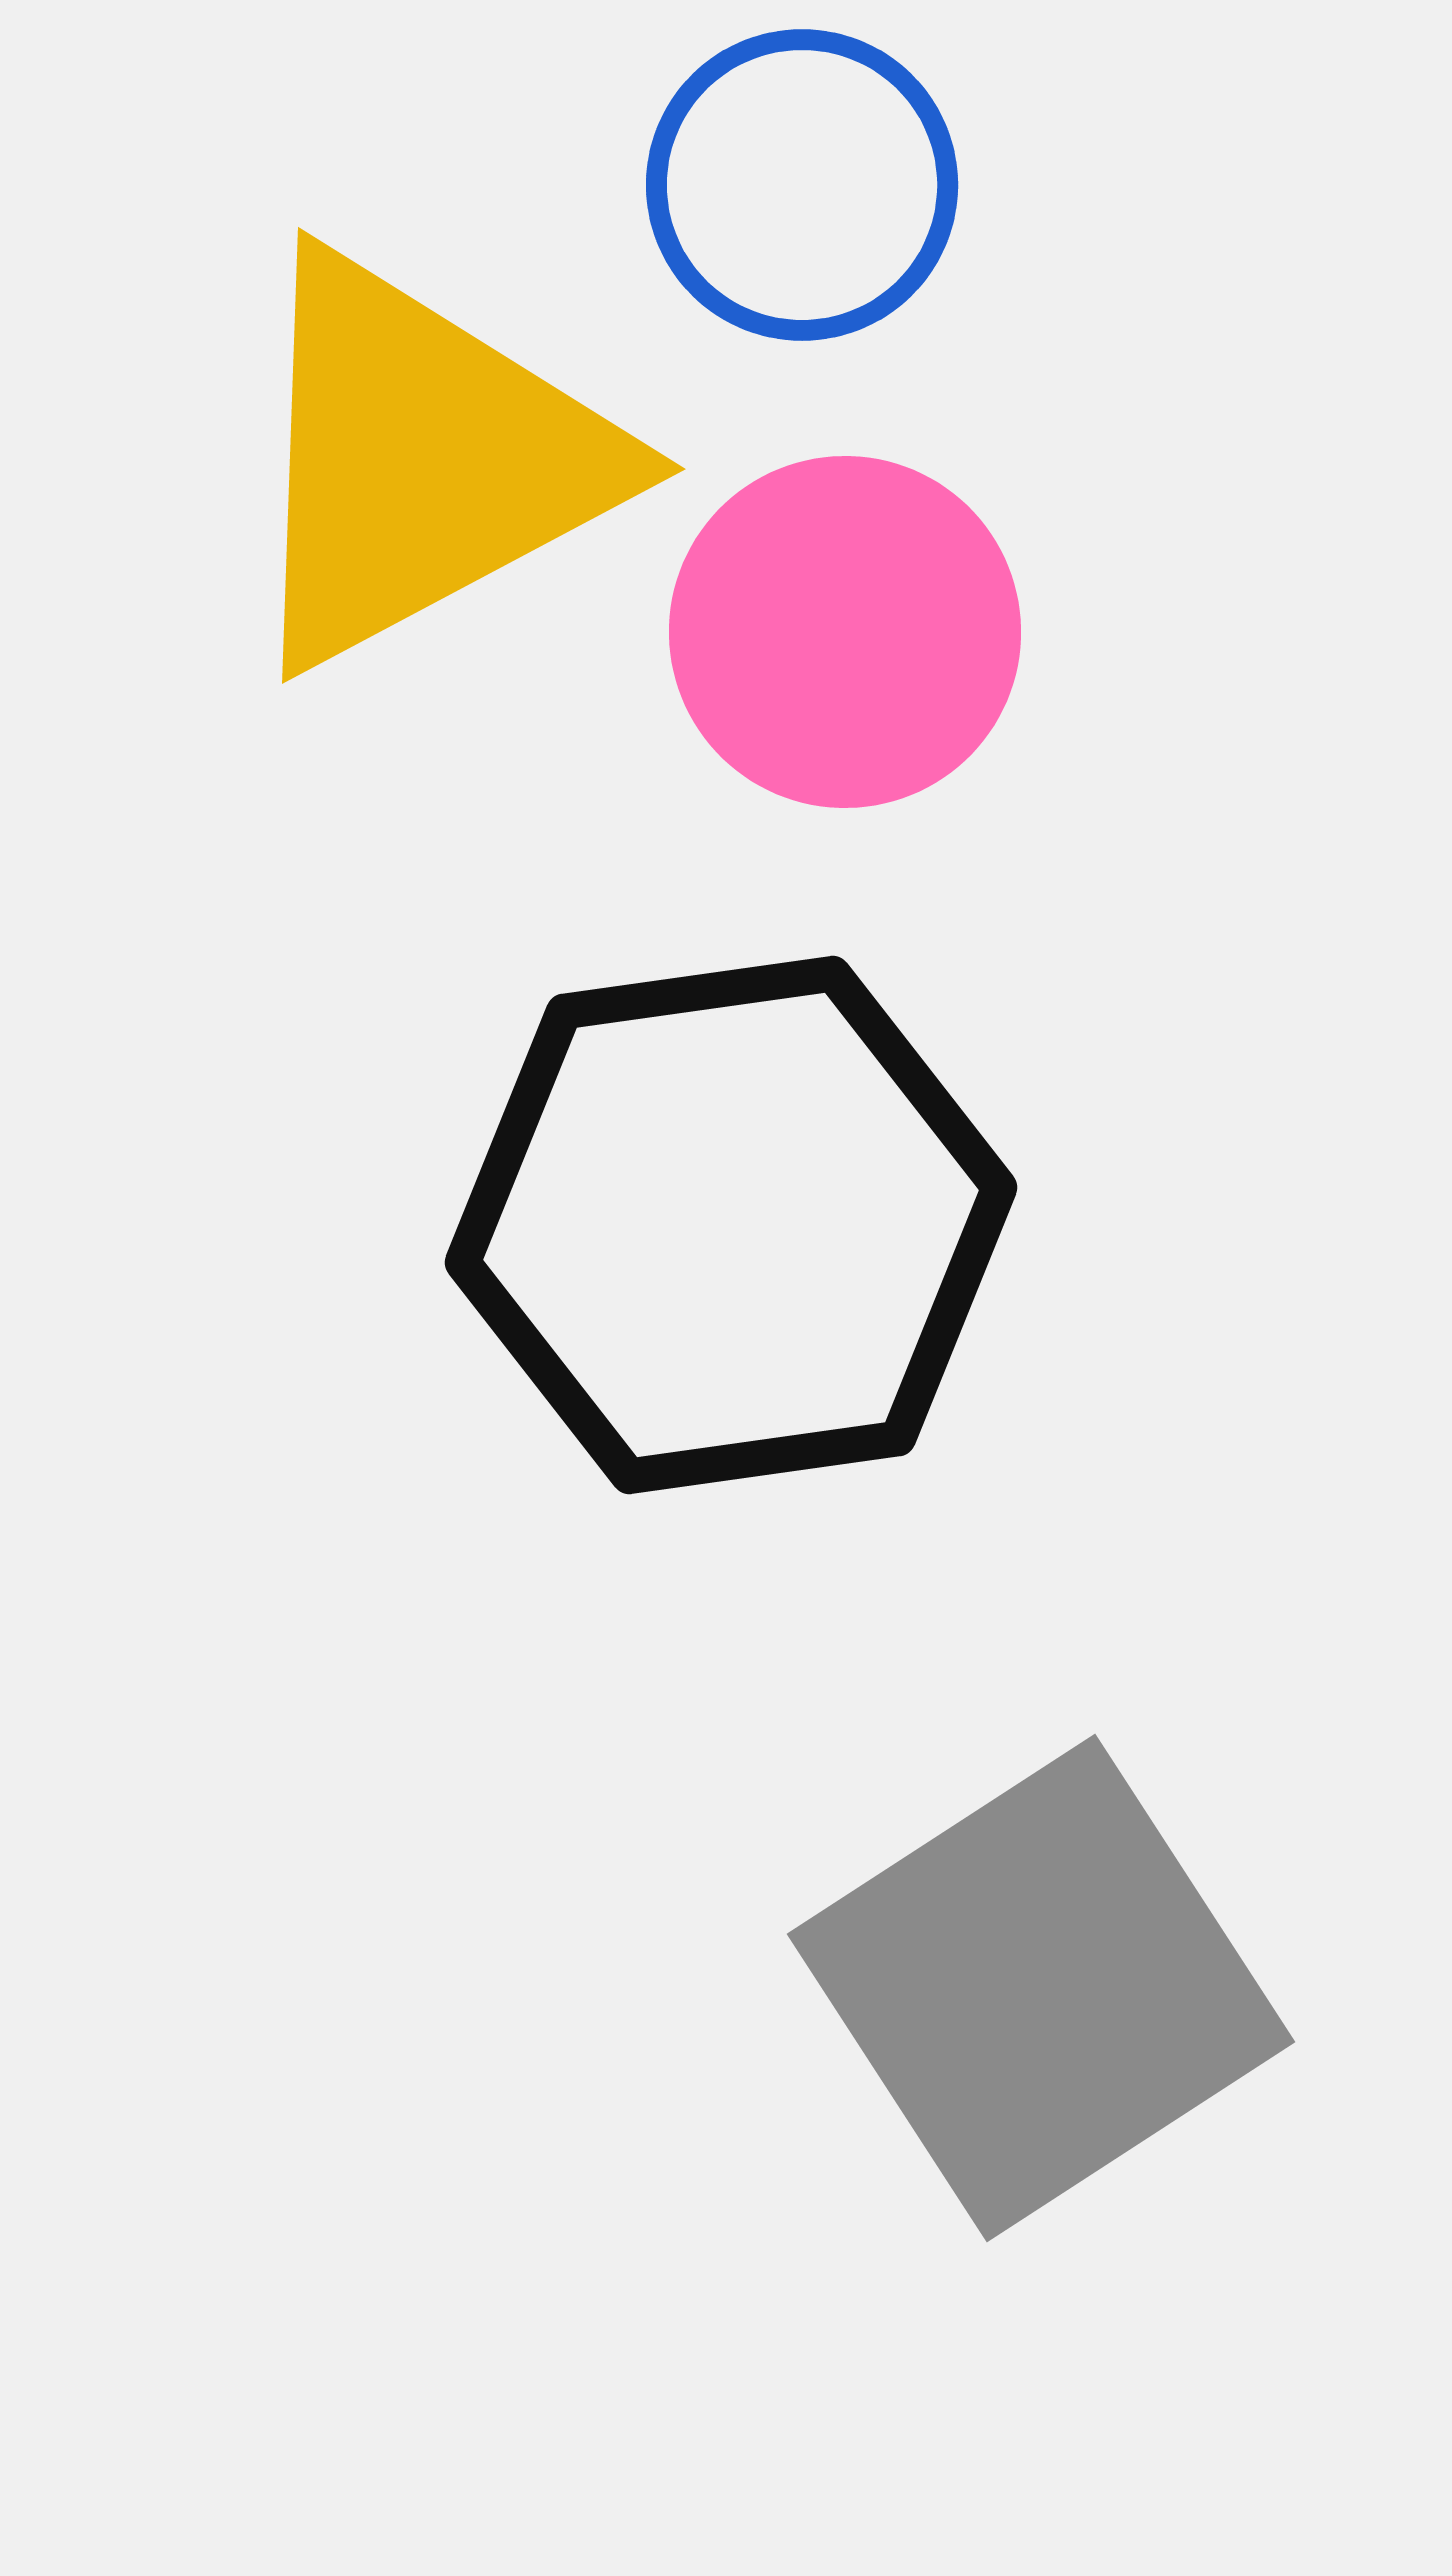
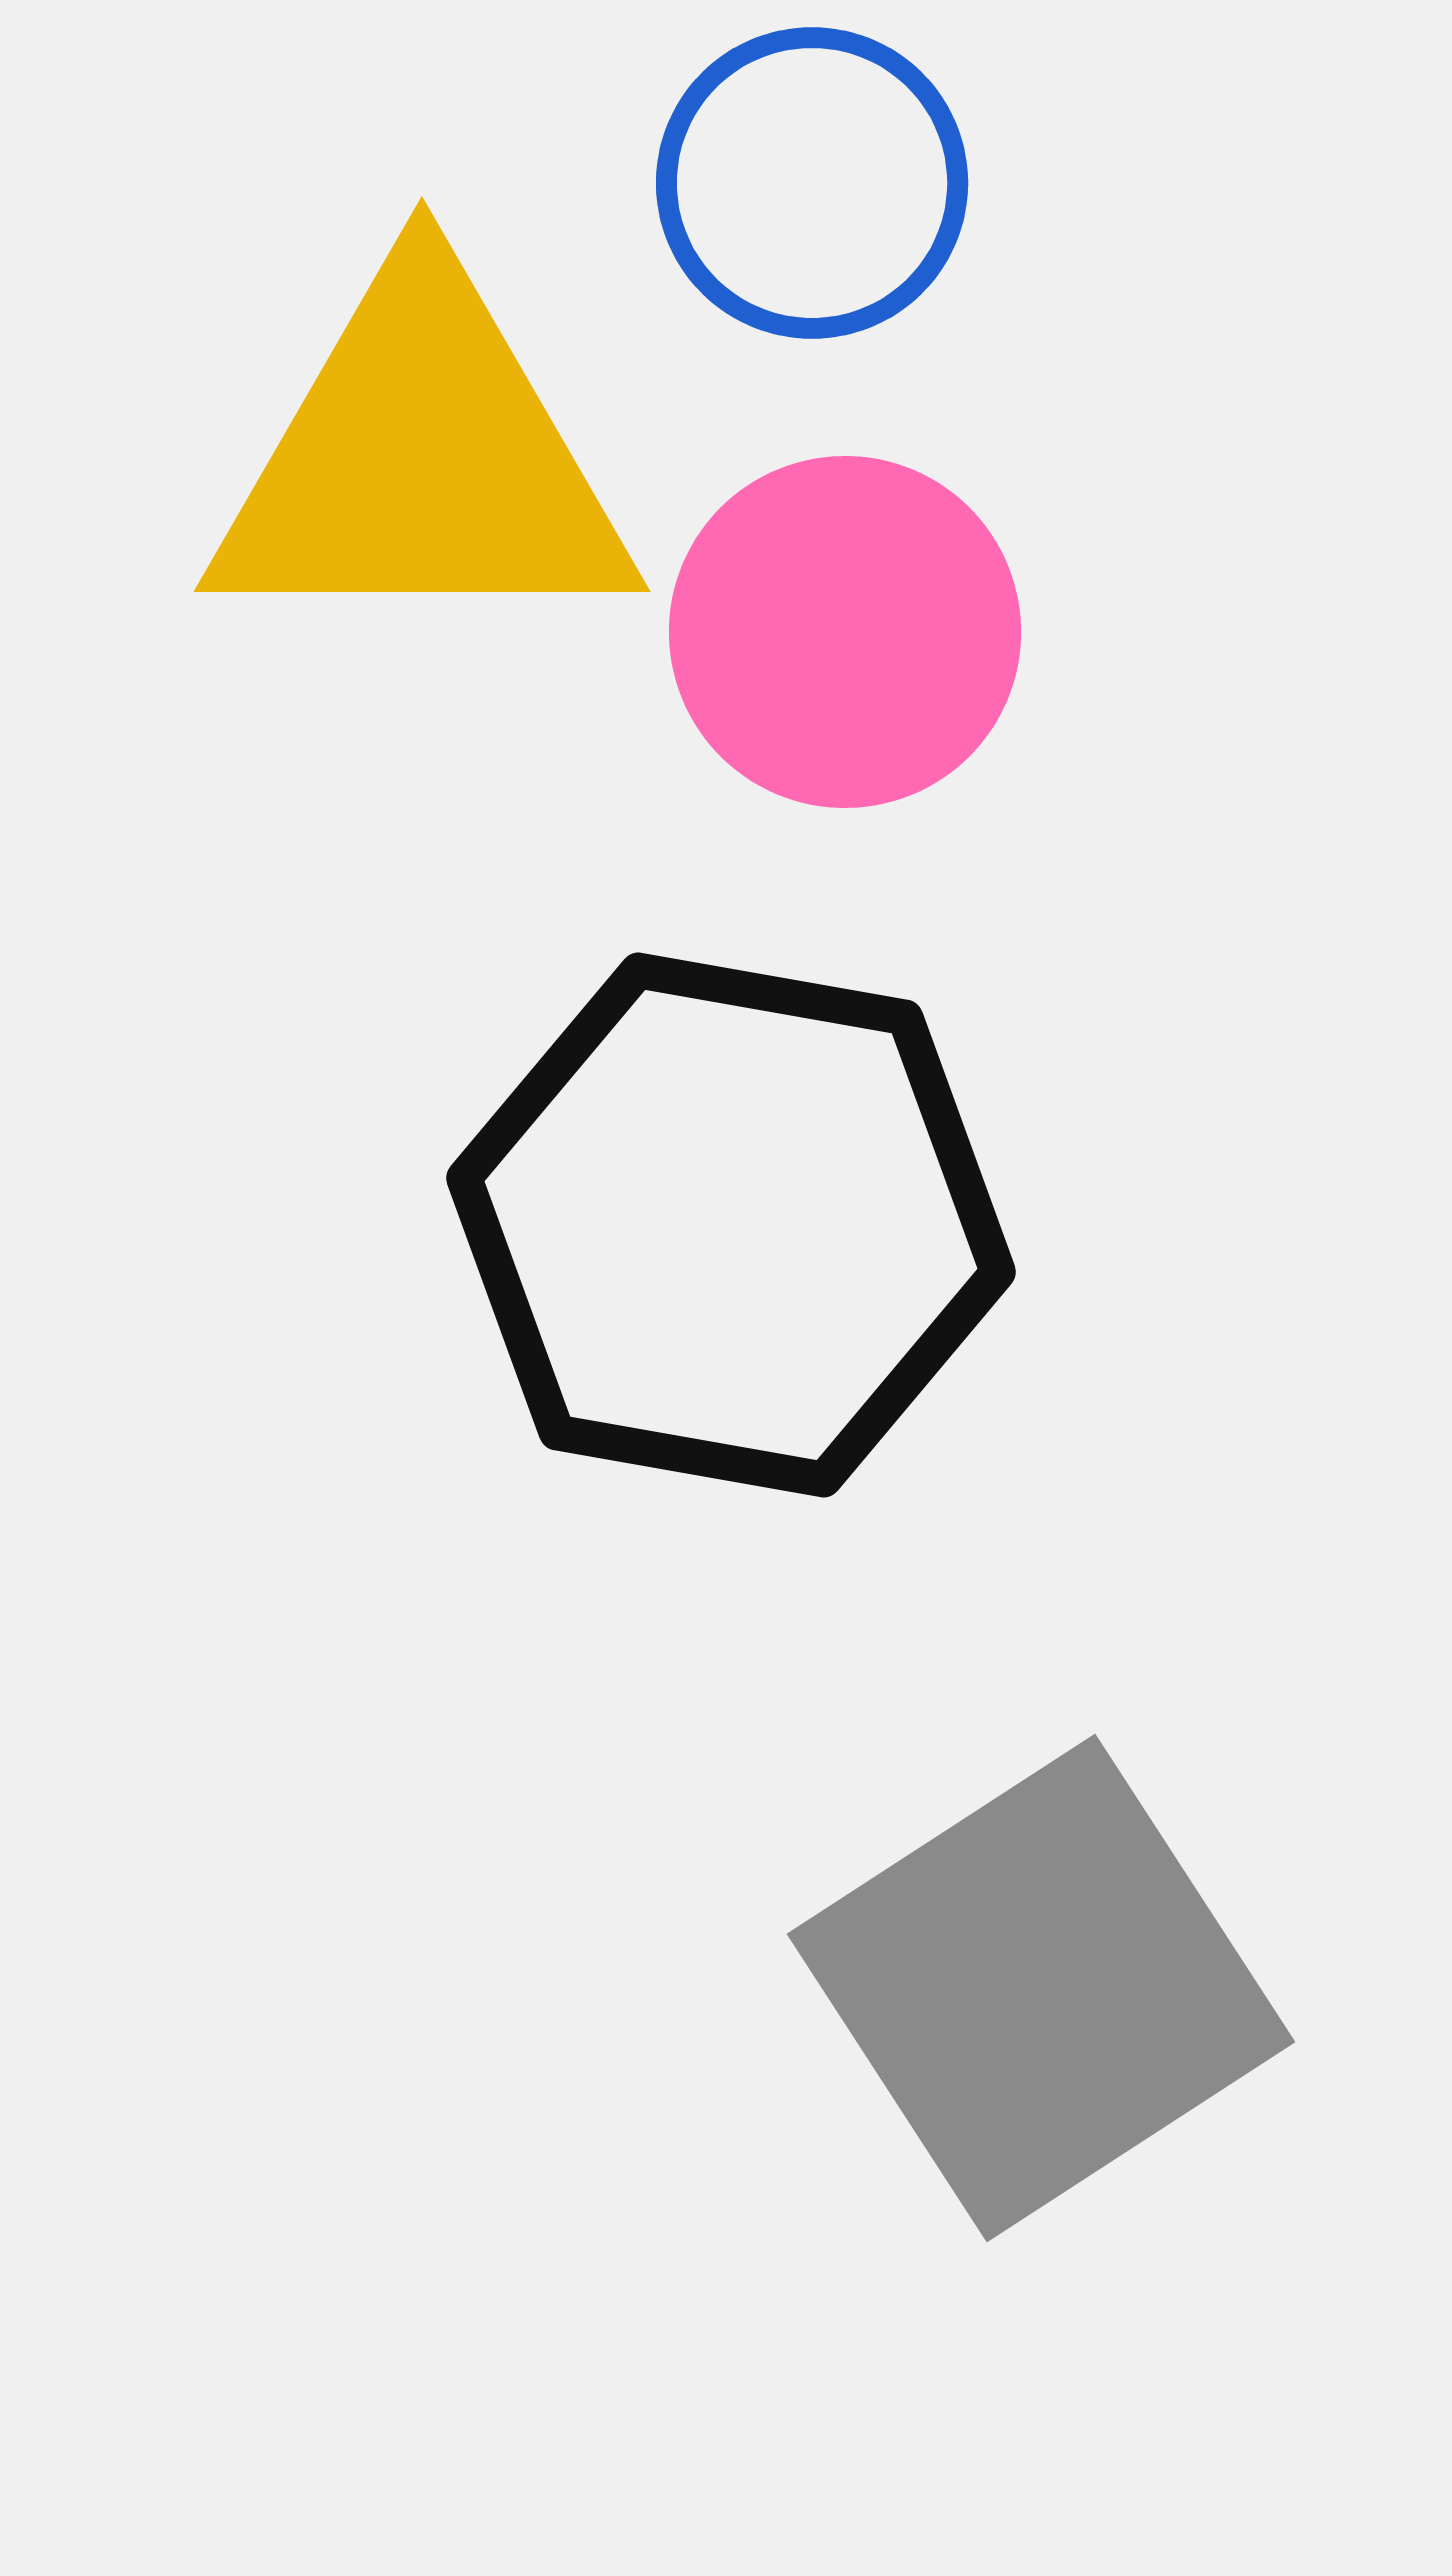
blue circle: moved 10 px right, 2 px up
yellow triangle: rotated 28 degrees clockwise
black hexagon: rotated 18 degrees clockwise
